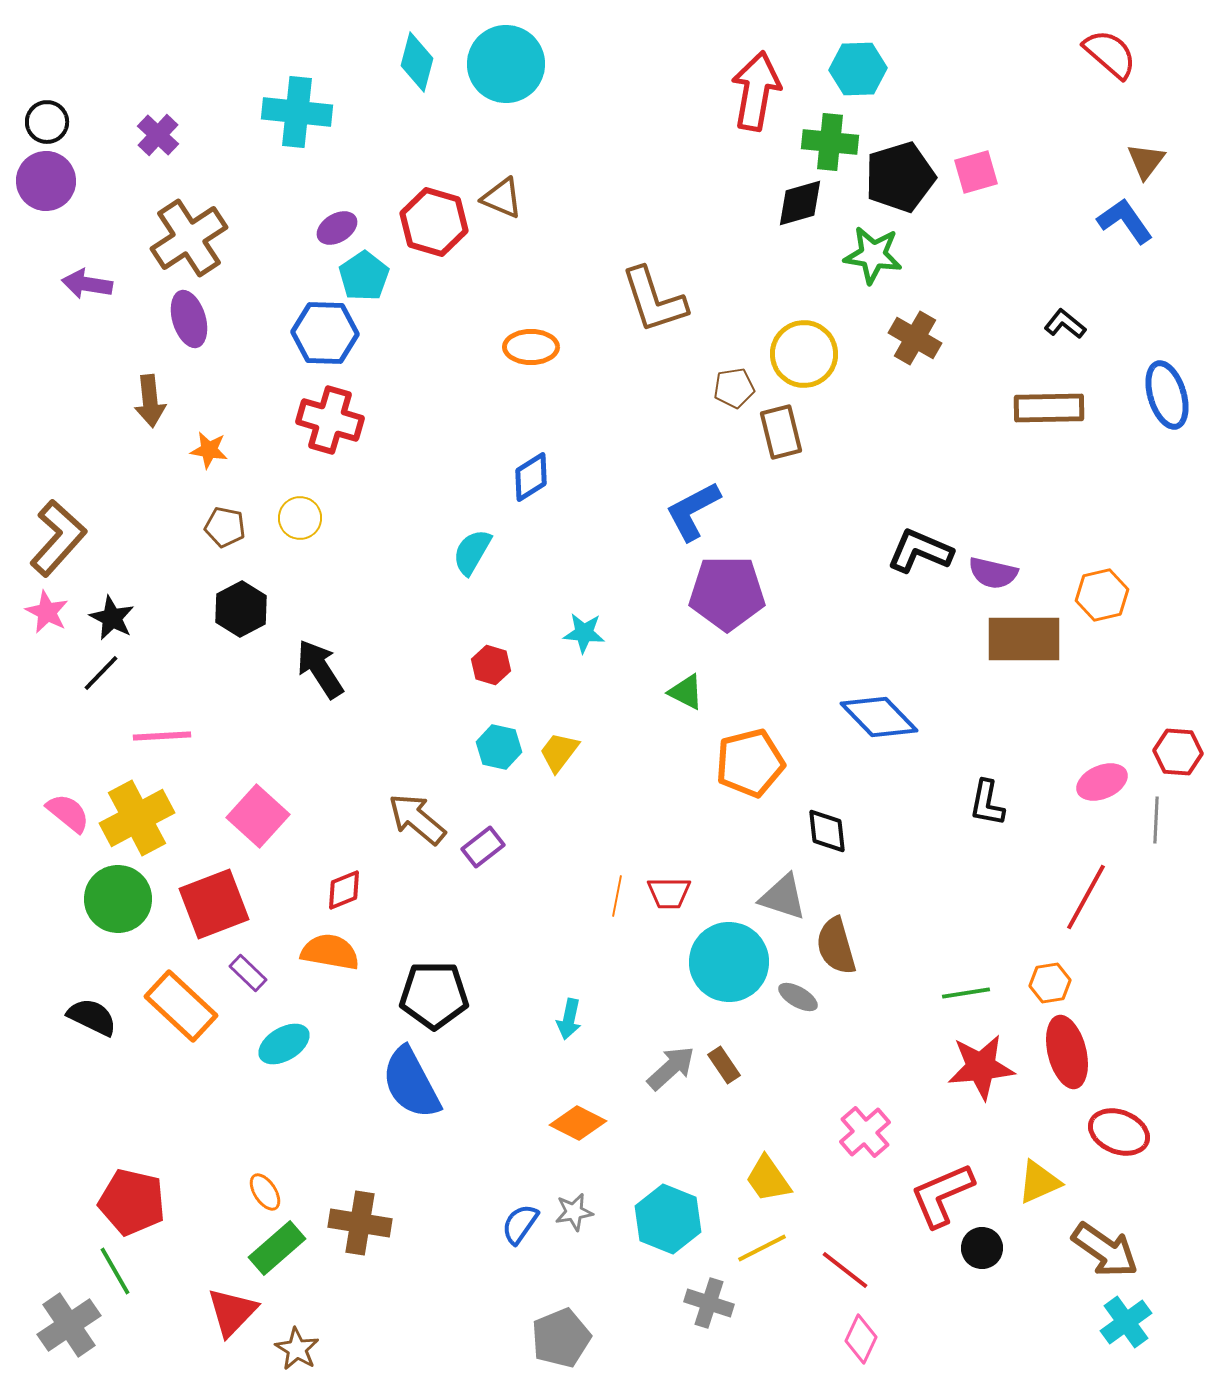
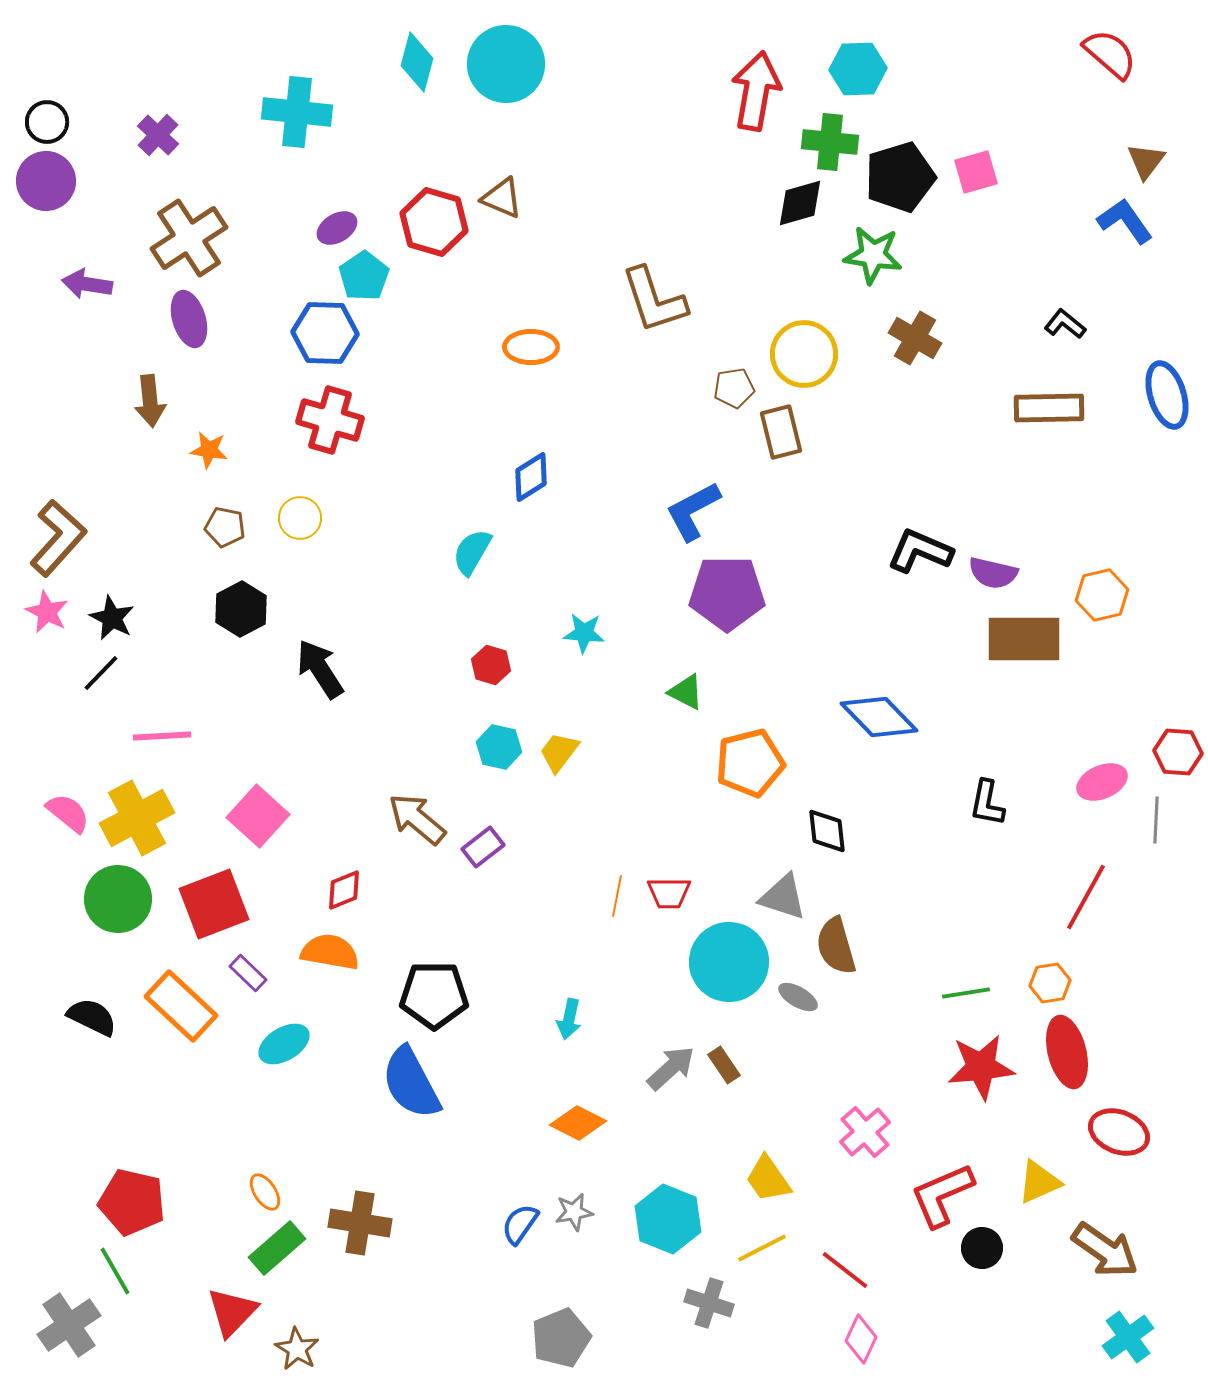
cyan cross at (1126, 1322): moved 2 px right, 15 px down
